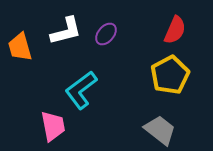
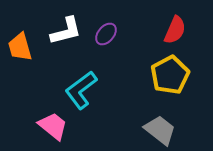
pink trapezoid: rotated 40 degrees counterclockwise
